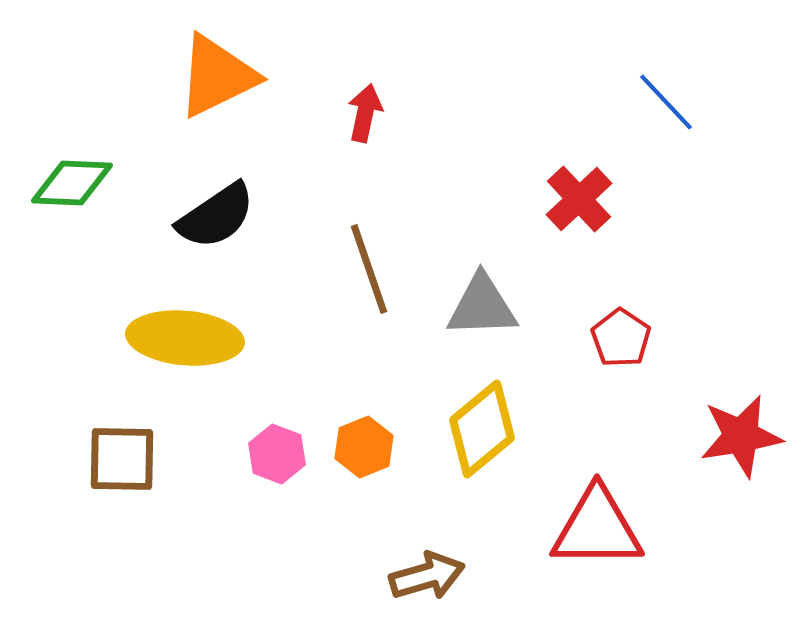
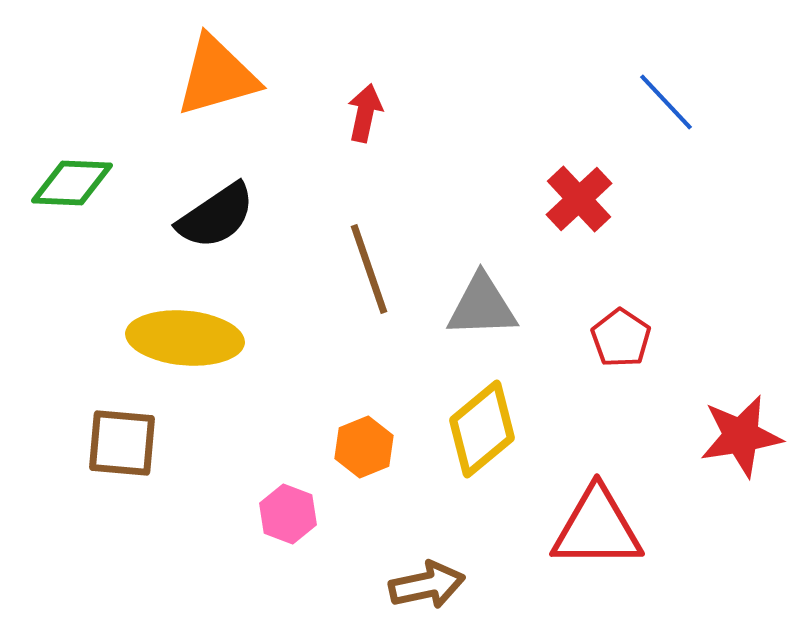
orange triangle: rotated 10 degrees clockwise
pink hexagon: moved 11 px right, 60 px down
brown square: moved 16 px up; rotated 4 degrees clockwise
brown arrow: moved 9 px down; rotated 4 degrees clockwise
